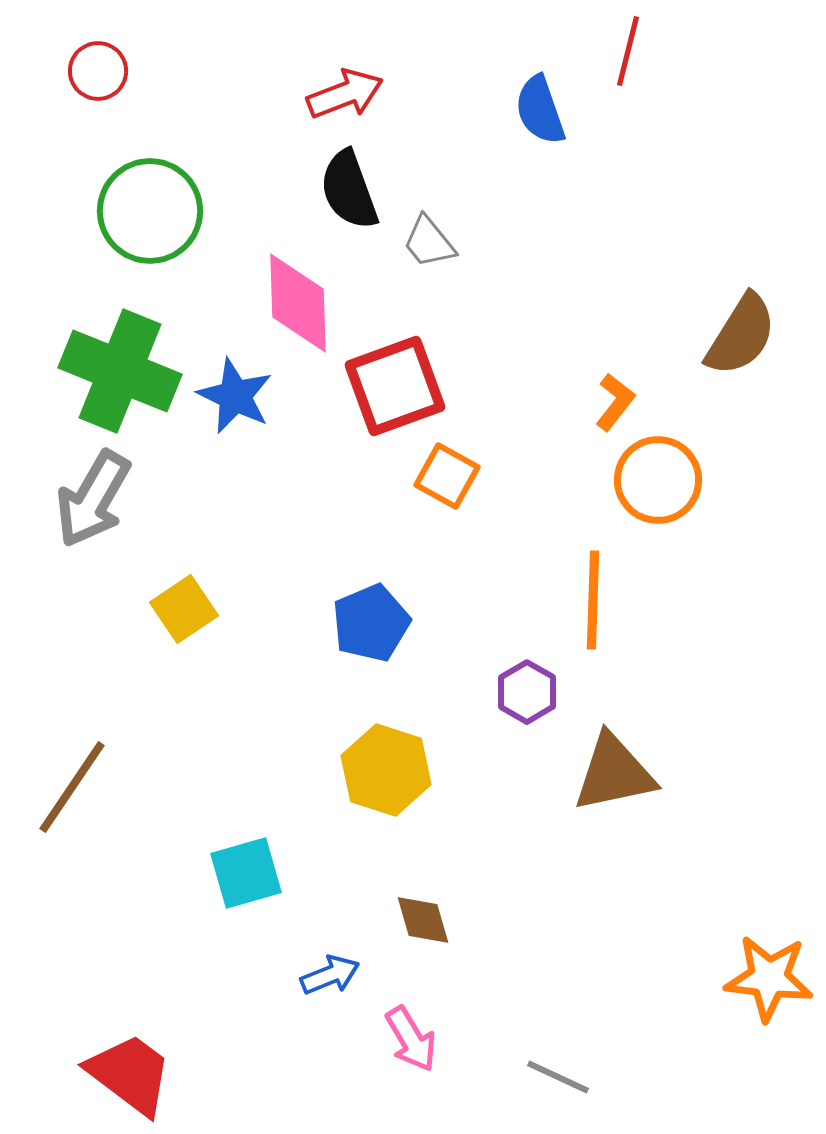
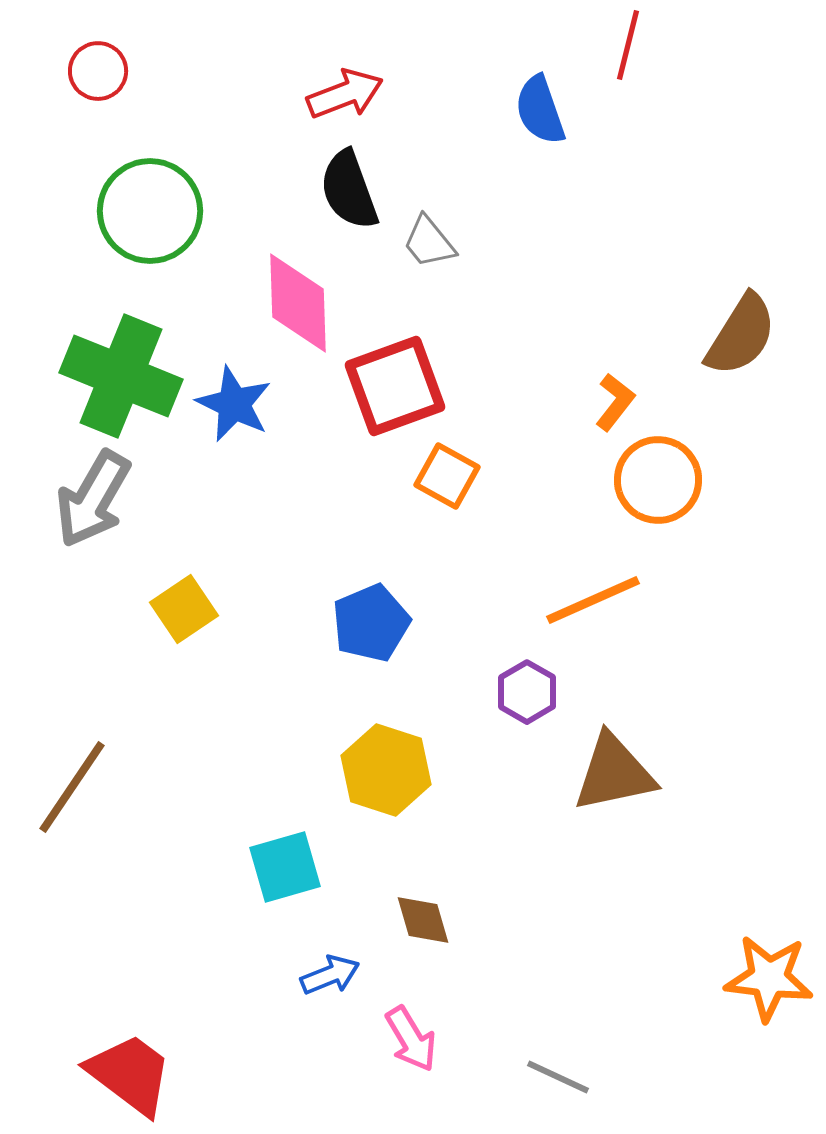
red line: moved 6 px up
green cross: moved 1 px right, 5 px down
blue star: moved 1 px left, 8 px down
orange line: rotated 64 degrees clockwise
cyan square: moved 39 px right, 6 px up
